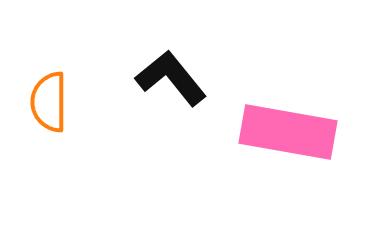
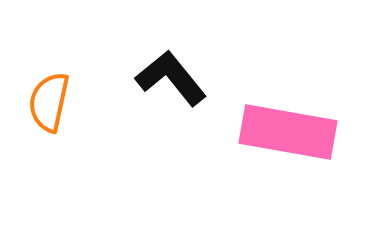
orange semicircle: rotated 12 degrees clockwise
